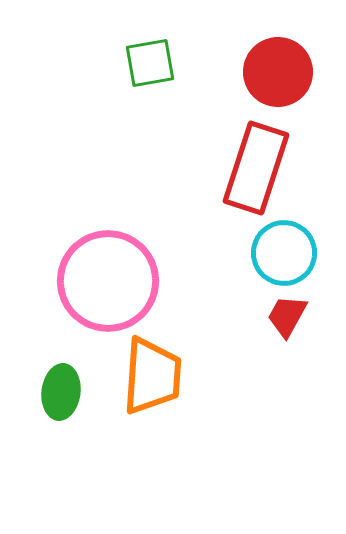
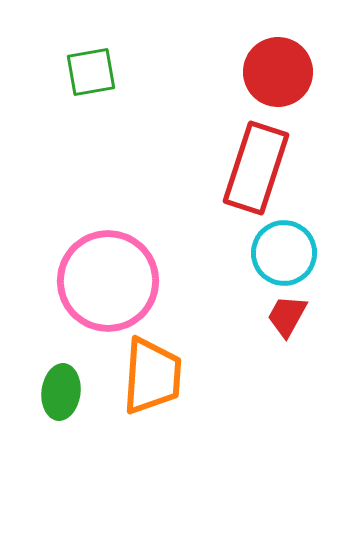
green square: moved 59 px left, 9 px down
